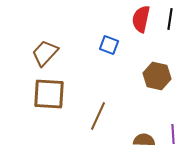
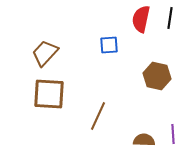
black line: moved 1 px up
blue square: rotated 24 degrees counterclockwise
